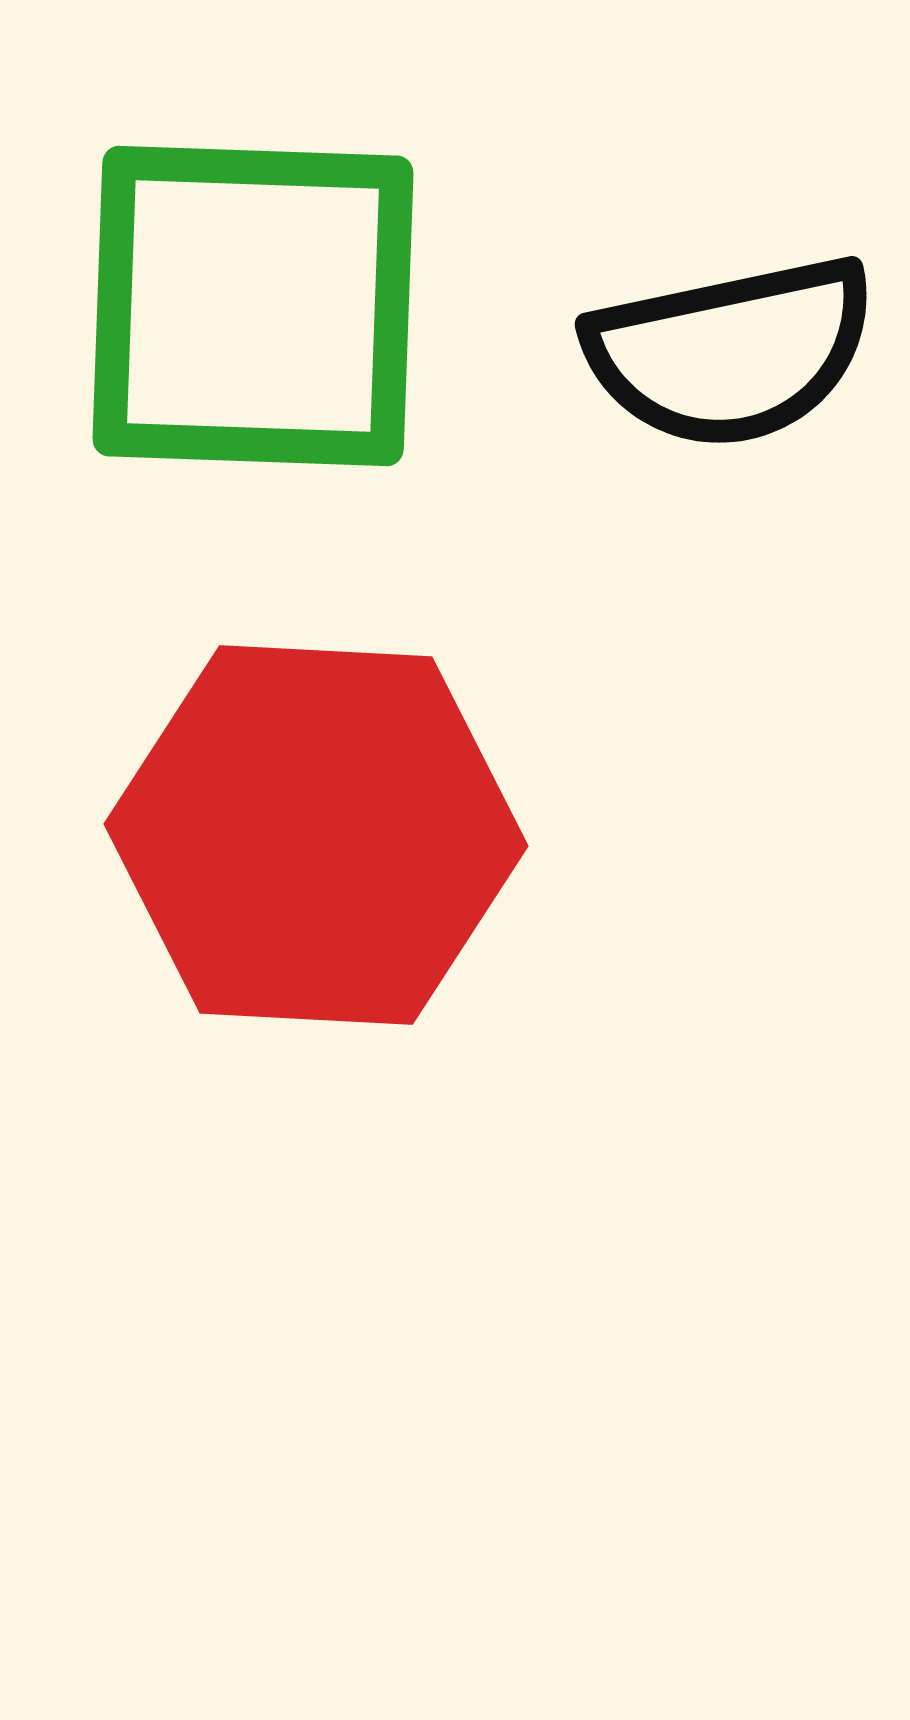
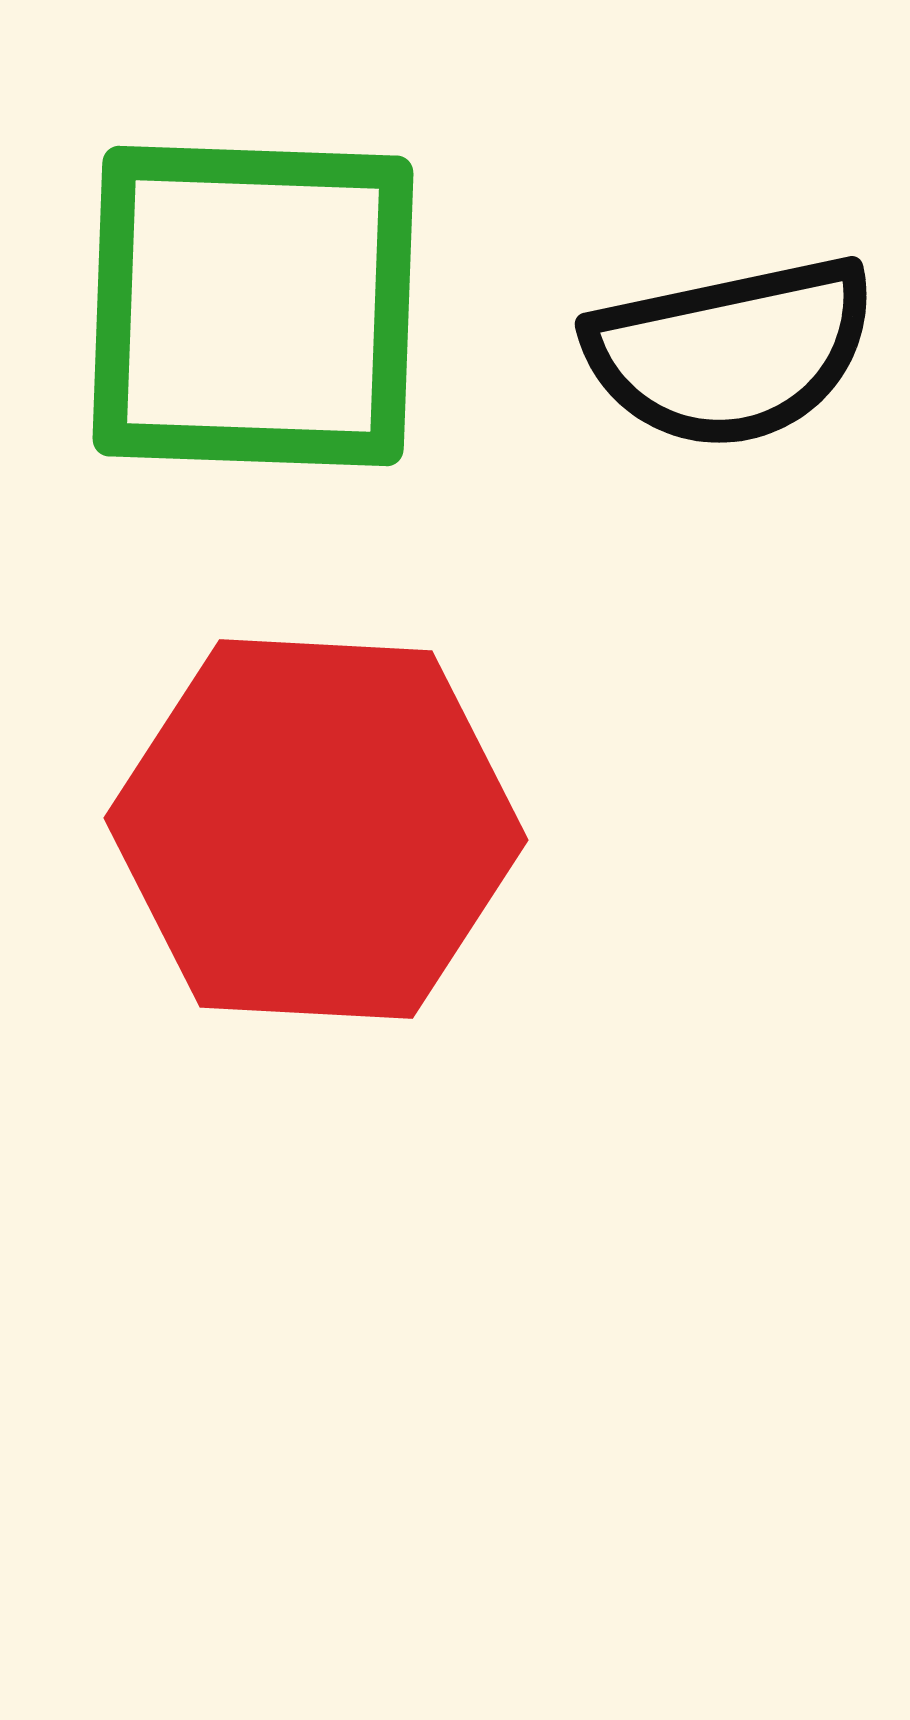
red hexagon: moved 6 px up
